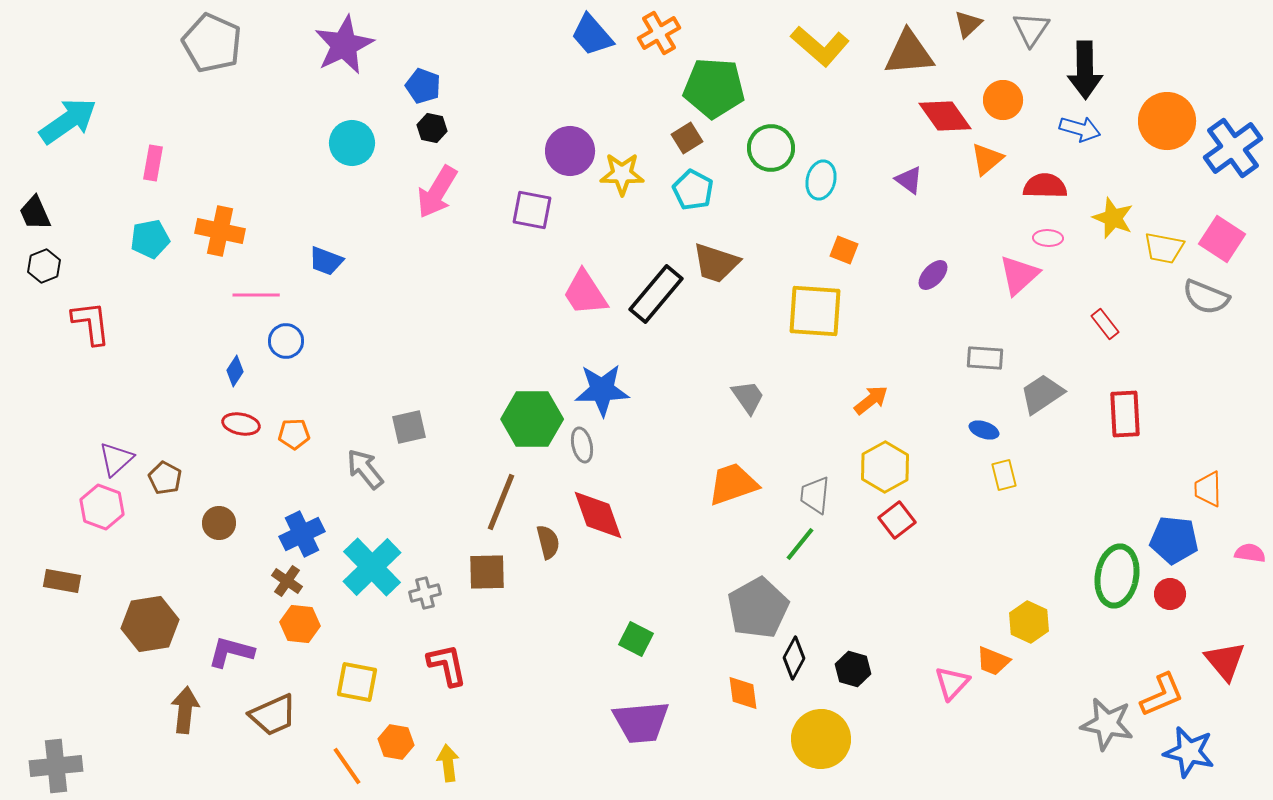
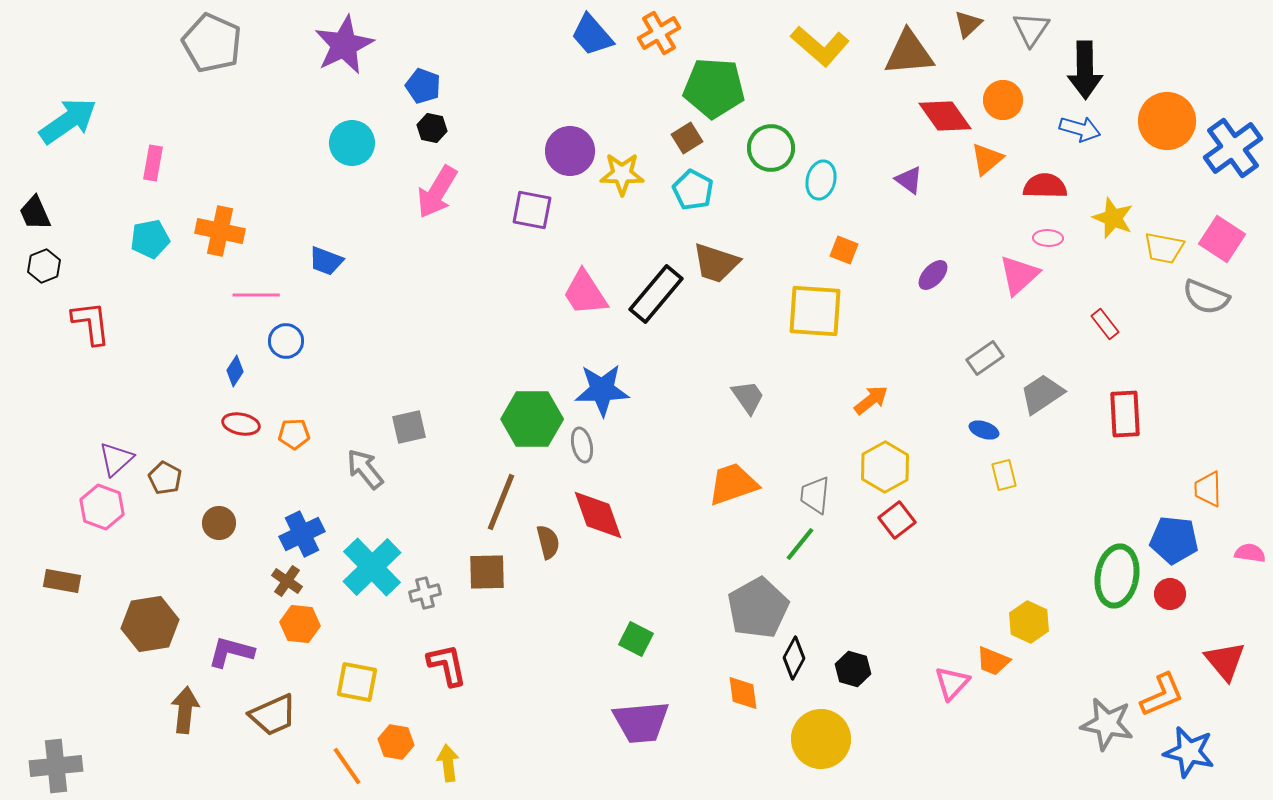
gray rectangle at (985, 358): rotated 39 degrees counterclockwise
